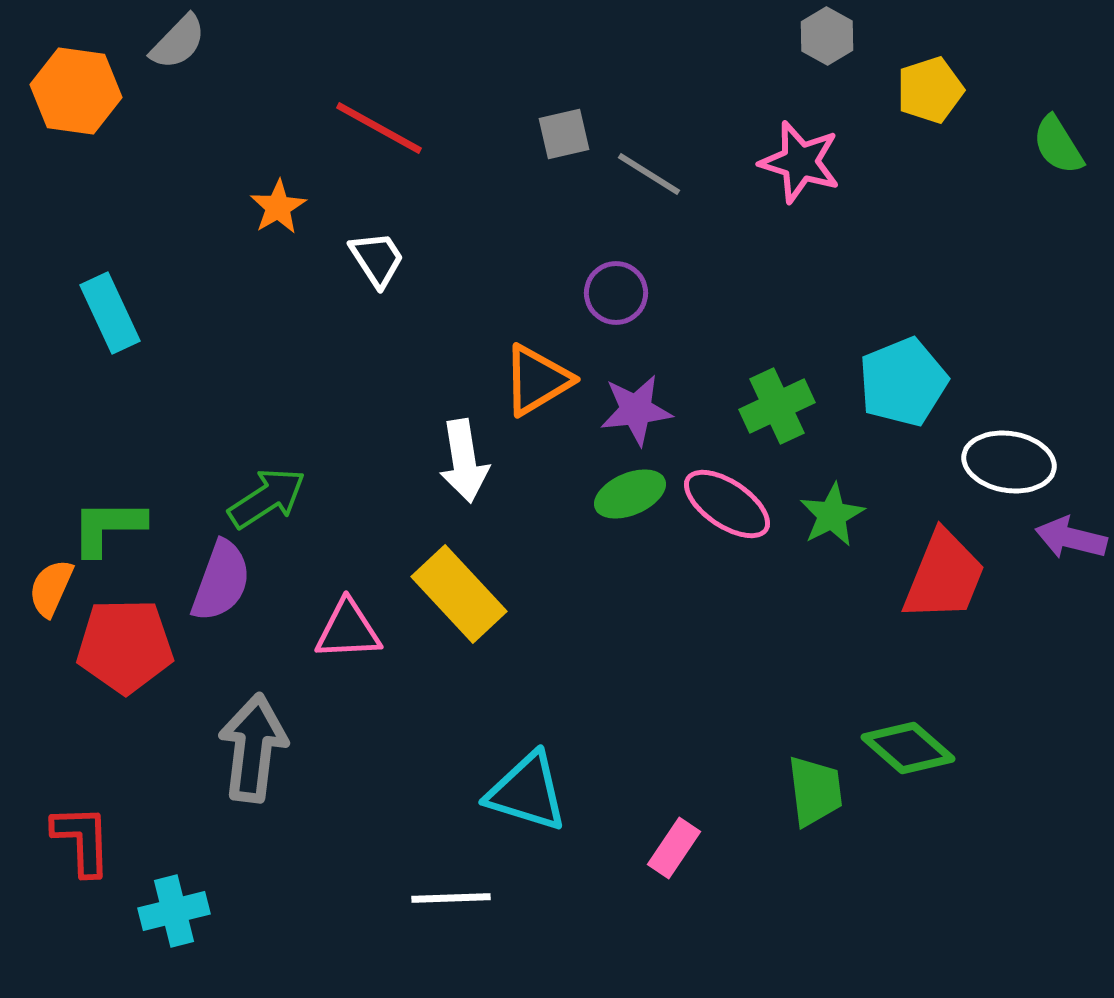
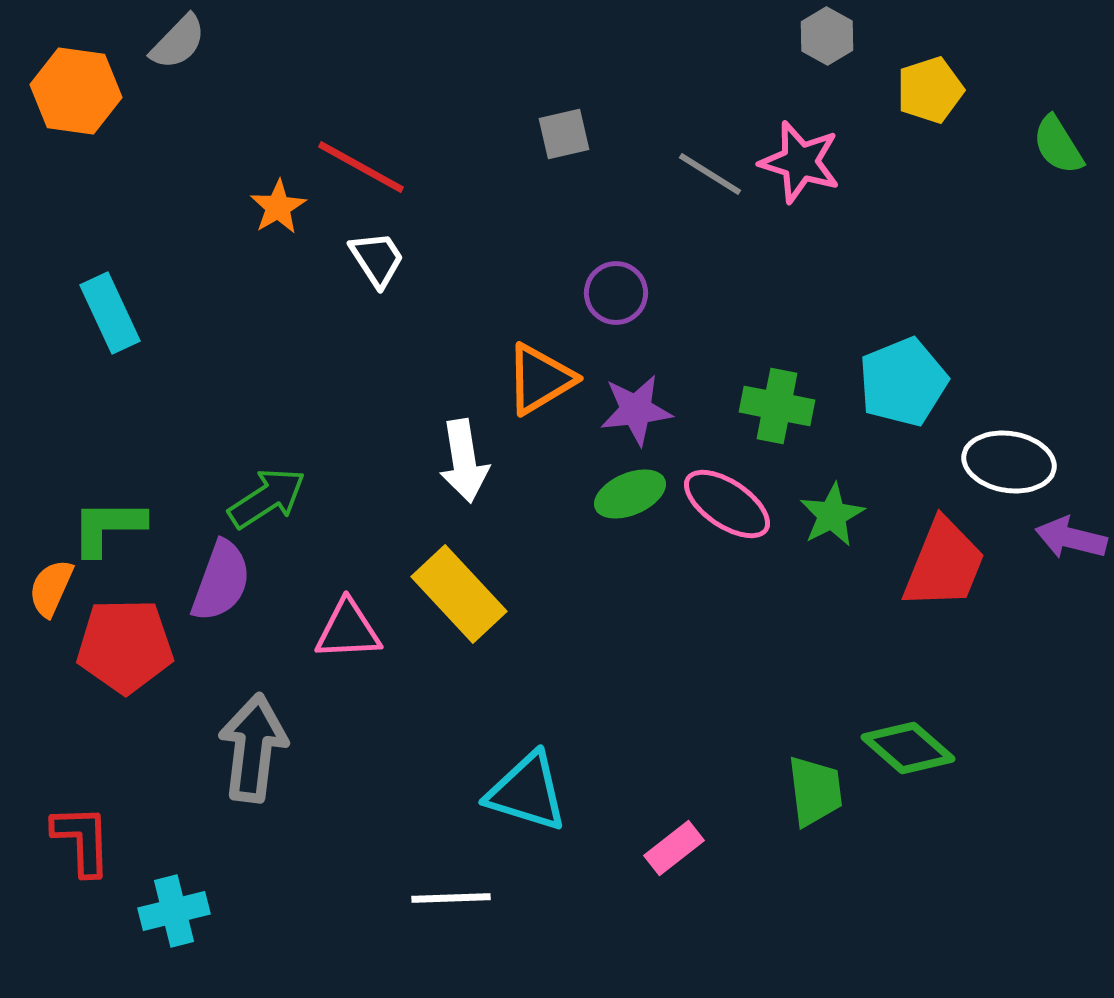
red line: moved 18 px left, 39 px down
gray line: moved 61 px right
orange triangle: moved 3 px right, 1 px up
green cross: rotated 36 degrees clockwise
red trapezoid: moved 12 px up
pink rectangle: rotated 18 degrees clockwise
